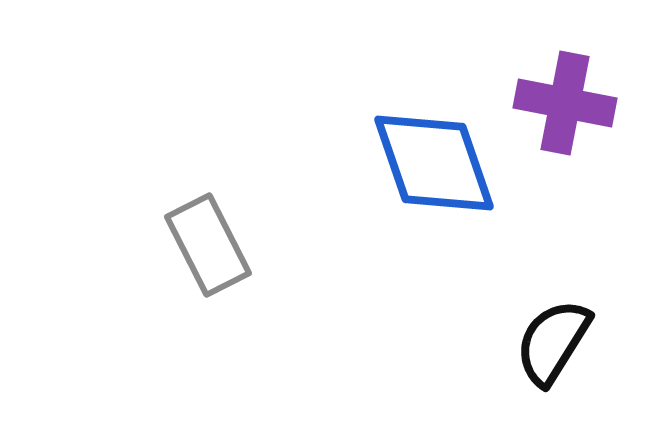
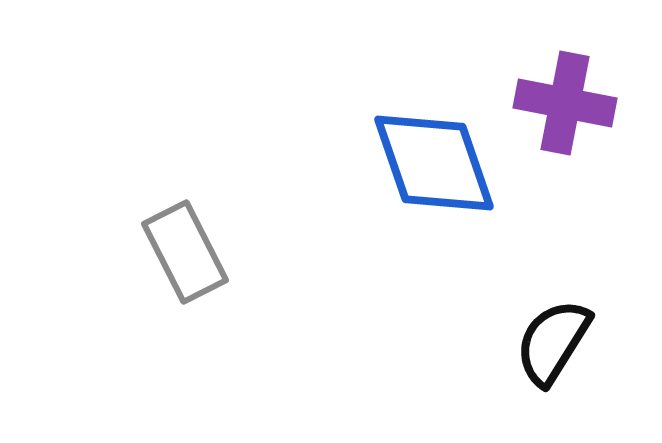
gray rectangle: moved 23 px left, 7 px down
